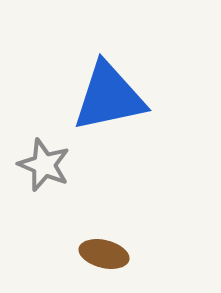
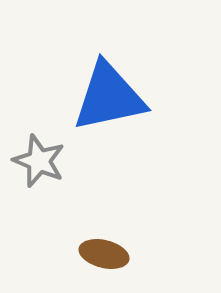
gray star: moved 5 px left, 4 px up
